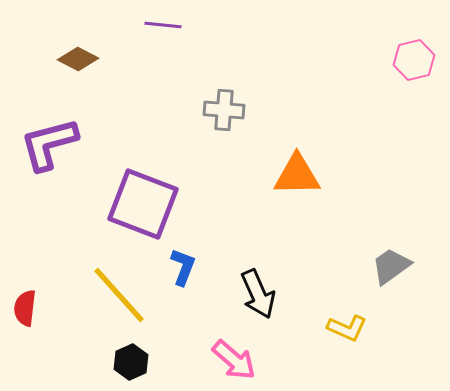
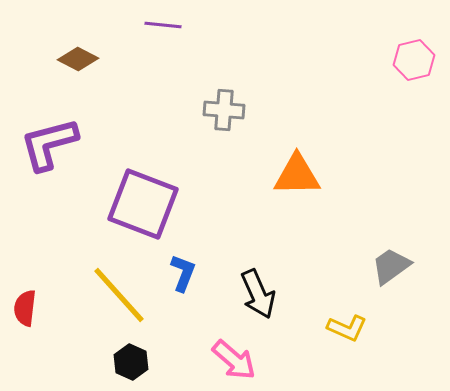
blue L-shape: moved 6 px down
black hexagon: rotated 12 degrees counterclockwise
